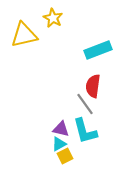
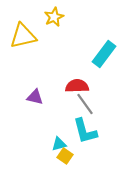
yellow star: moved 1 px right, 1 px up; rotated 18 degrees clockwise
yellow triangle: moved 1 px left, 1 px down
cyan rectangle: moved 6 px right, 4 px down; rotated 32 degrees counterclockwise
red semicircle: moved 16 px left; rotated 80 degrees clockwise
purple triangle: moved 26 px left, 32 px up
cyan triangle: rotated 14 degrees clockwise
yellow square: rotated 28 degrees counterclockwise
